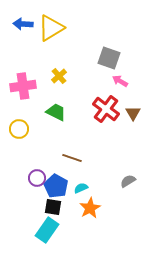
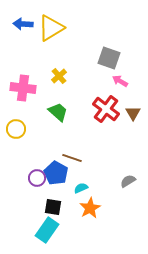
pink cross: moved 2 px down; rotated 15 degrees clockwise
green trapezoid: moved 2 px right; rotated 15 degrees clockwise
yellow circle: moved 3 px left
blue pentagon: moved 13 px up
